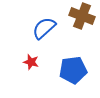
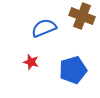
blue semicircle: rotated 20 degrees clockwise
blue pentagon: rotated 8 degrees counterclockwise
